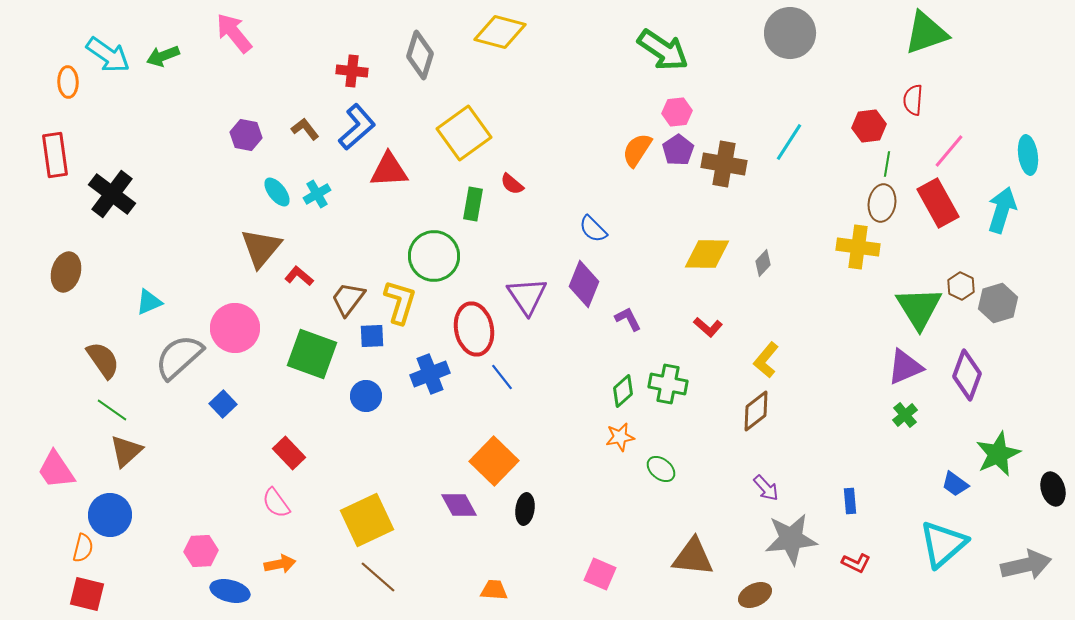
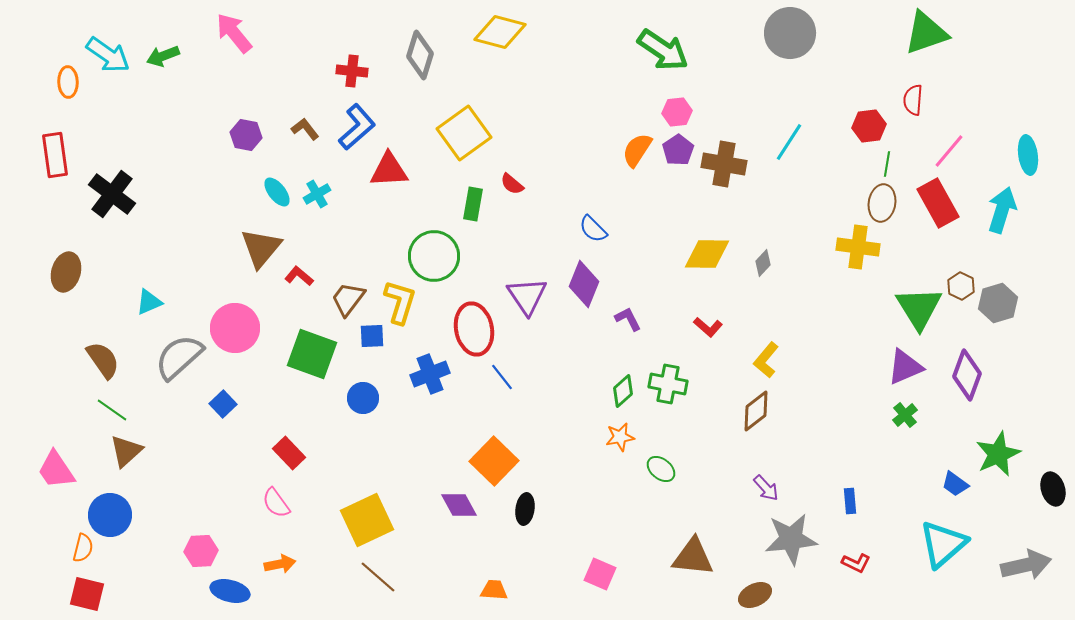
blue circle at (366, 396): moved 3 px left, 2 px down
